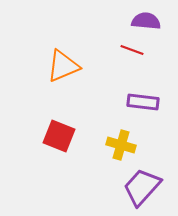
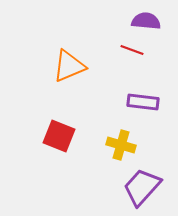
orange triangle: moved 6 px right
